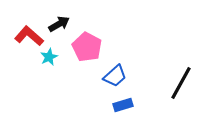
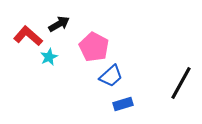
red L-shape: moved 1 px left
pink pentagon: moved 7 px right
blue trapezoid: moved 4 px left
blue rectangle: moved 1 px up
